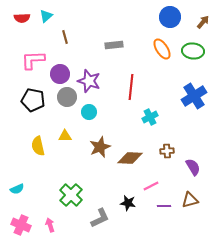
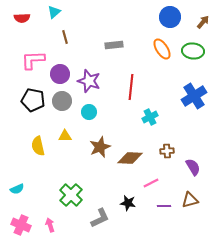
cyan triangle: moved 8 px right, 4 px up
gray circle: moved 5 px left, 4 px down
pink line: moved 3 px up
